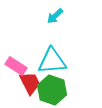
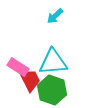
cyan triangle: moved 1 px right, 1 px down
pink rectangle: moved 2 px right, 1 px down
red trapezoid: moved 3 px up
